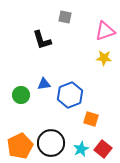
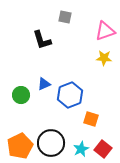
blue triangle: rotated 16 degrees counterclockwise
